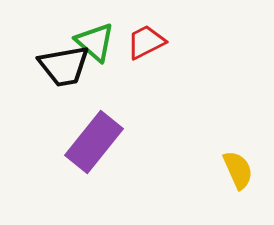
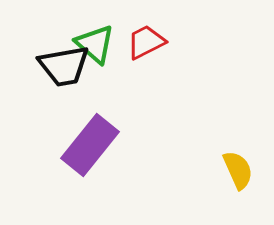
green triangle: moved 2 px down
purple rectangle: moved 4 px left, 3 px down
